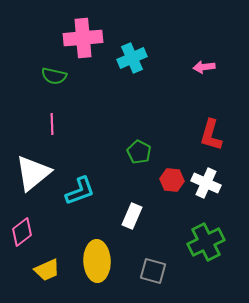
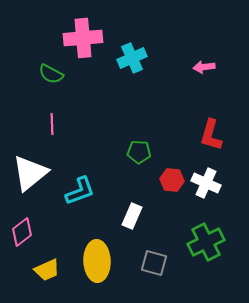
green semicircle: moved 3 px left, 2 px up; rotated 15 degrees clockwise
green pentagon: rotated 25 degrees counterclockwise
white triangle: moved 3 px left
gray square: moved 1 px right, 8 px up
